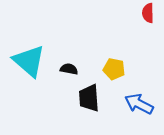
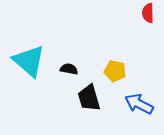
yellow pentagon: moved 1 px right, 2 px down
black trapezoid: rotated 12 degrees counterclockwise
